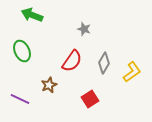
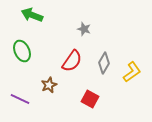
red square: rotated 30 degrees counterclockwise
